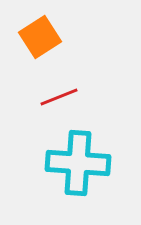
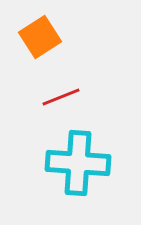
red line: moved 2 px right
